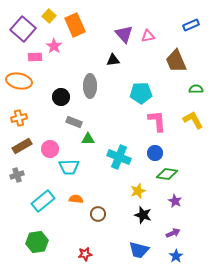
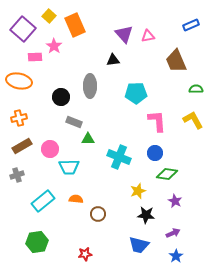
cyan pentagon: moved 5 px left
black star: moved 3 px right; rotated 12 degrees counterclockwise
blue trapezoid: moved 5 px up
